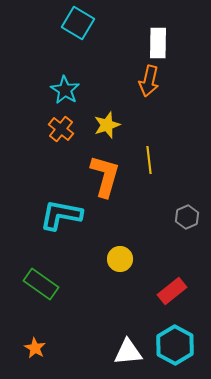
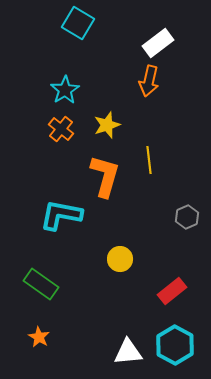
white rectangle: rotated 52 degrees clockwise
cyan star: rotated 8 degrees clockwise
orange star: moved 4 px right, 11 px up
